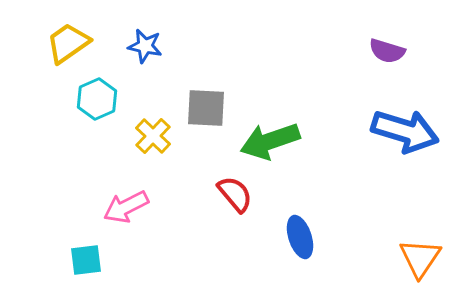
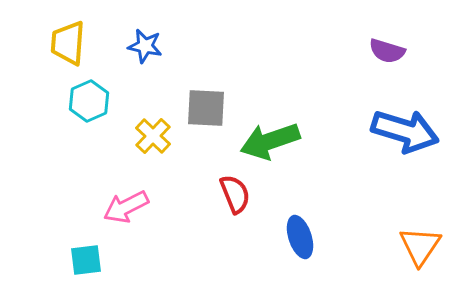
yellow trapezoid: rotated 51 degrees counterclockwise
cyan hexagon: moved 8 px left, 2 px down
red semicircle: rotated 18 degrees clockwise
orange triangle: moved 12 px up
